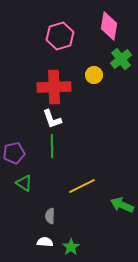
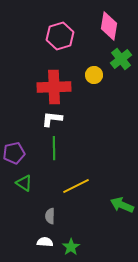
white L-shape: rotated 115 degrees clockwise
green line: moved 2 px right, 2 px down
yellow line: moved 6 px left
